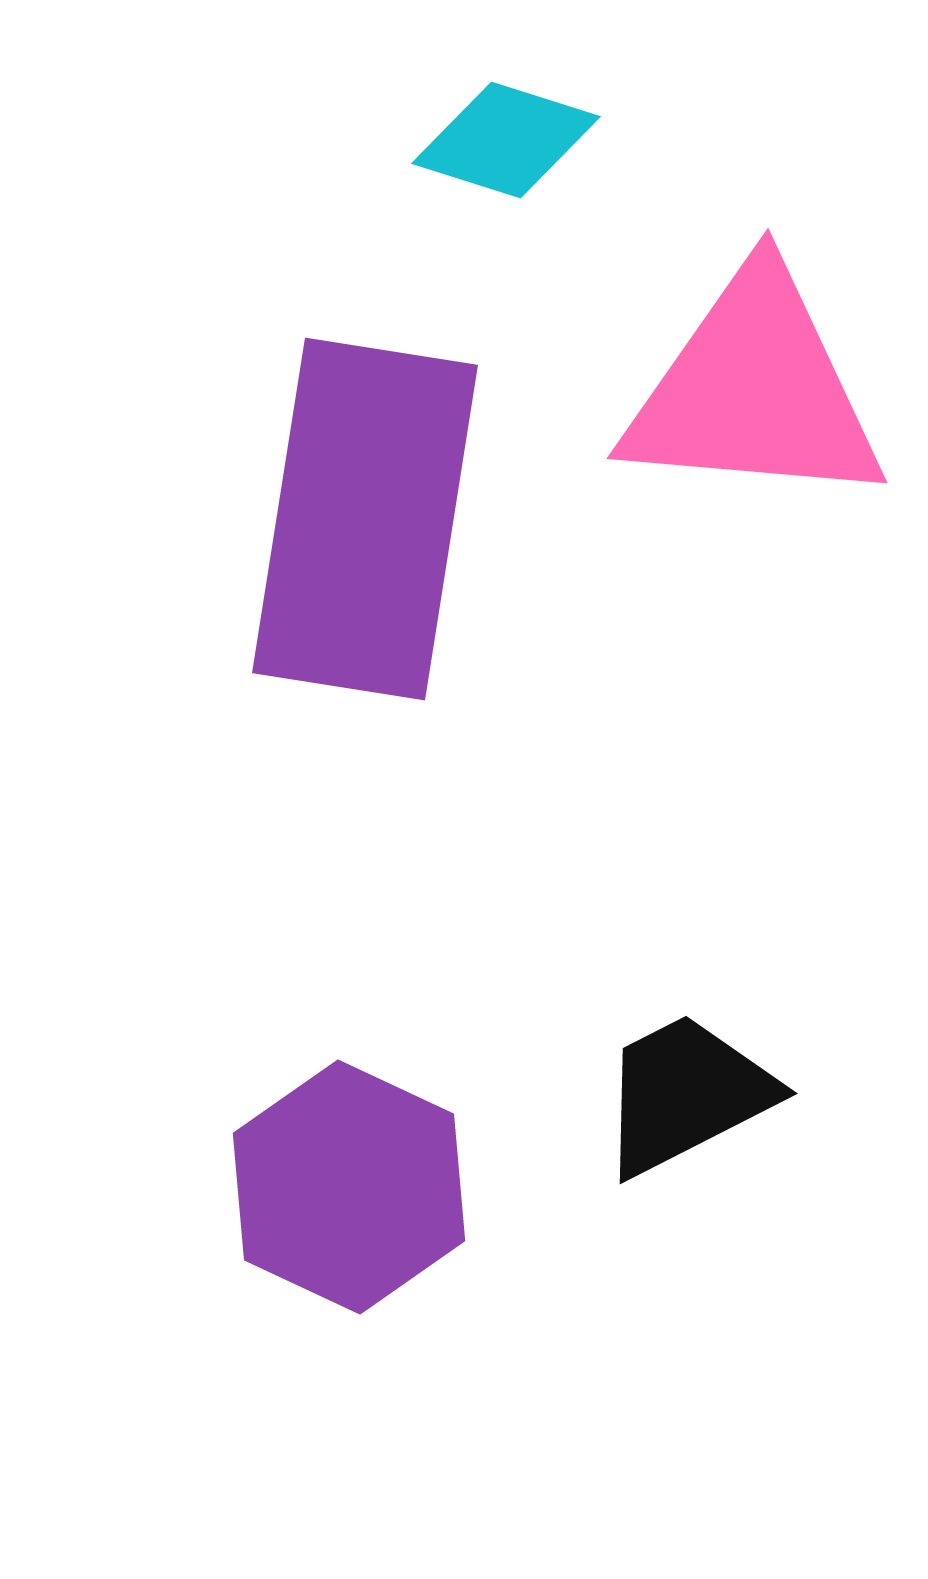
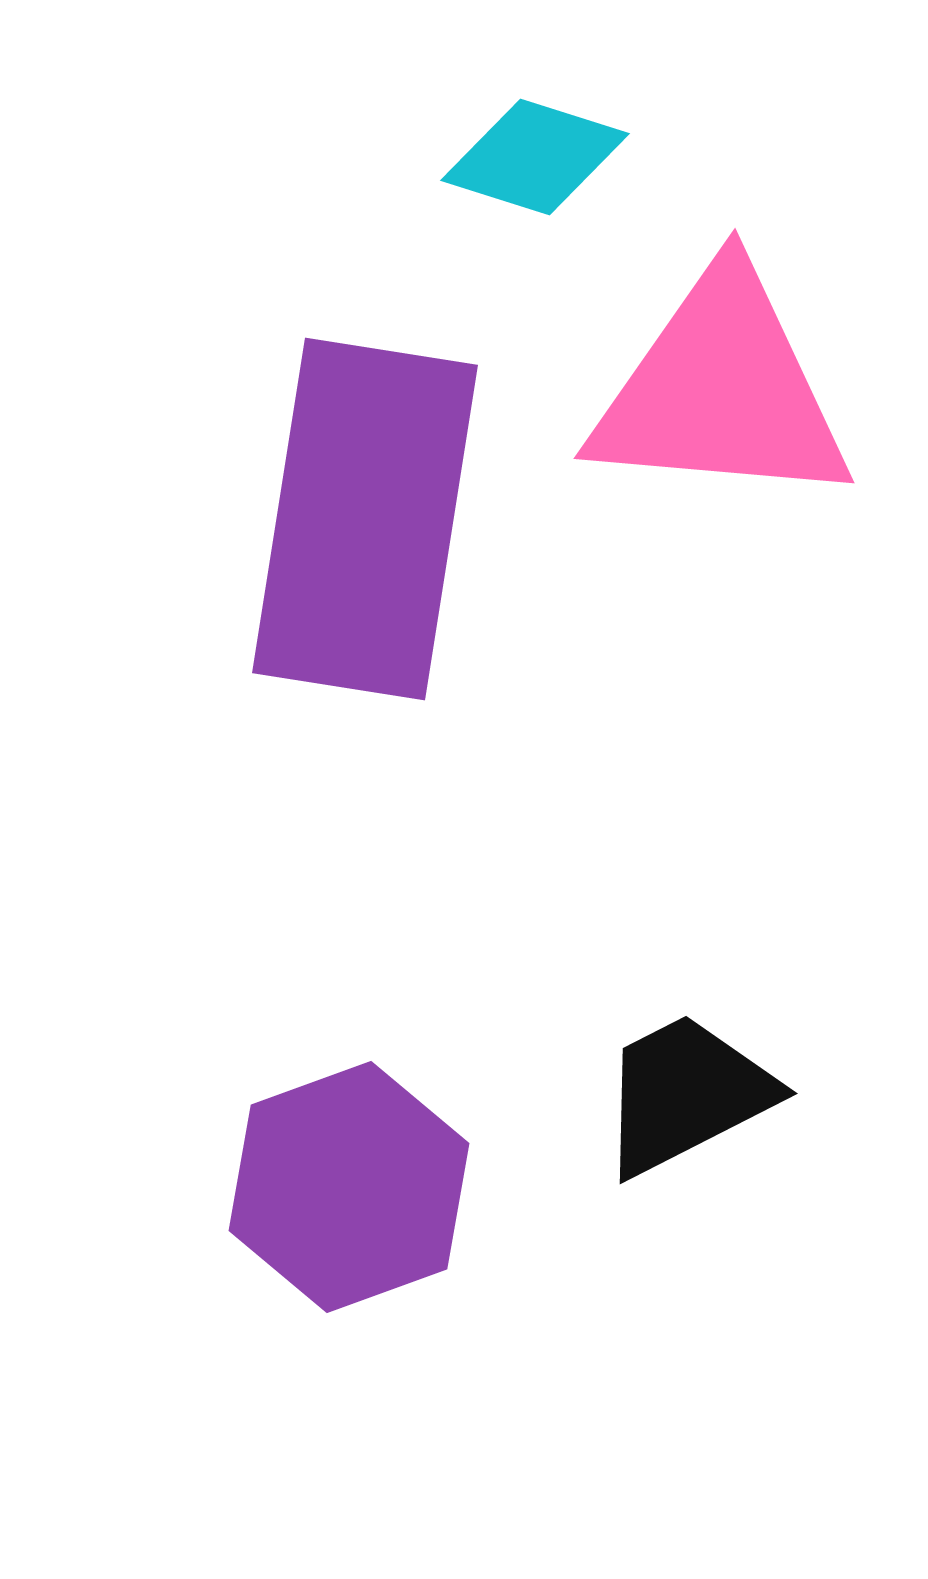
cyan diamond: moved 29 px right, 17 px down
pink triangle: moved 33 px left
purple hexagon: rotated 15 degrees clockwise
